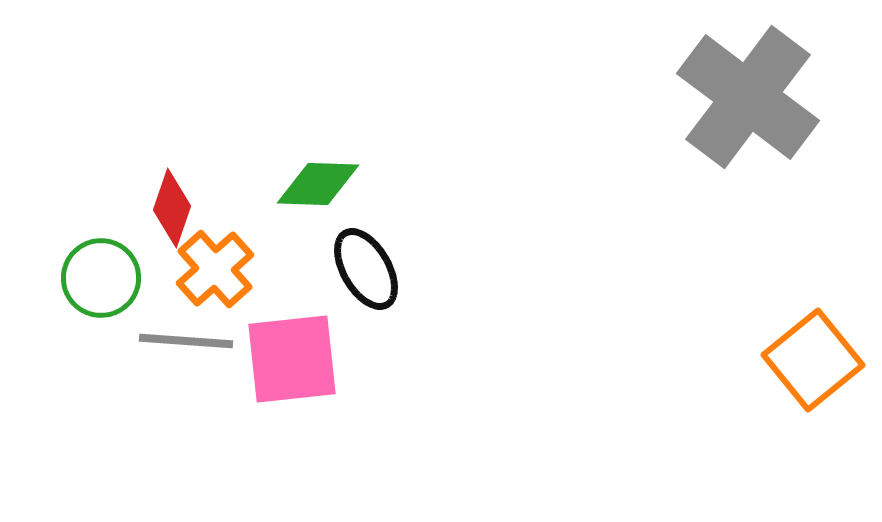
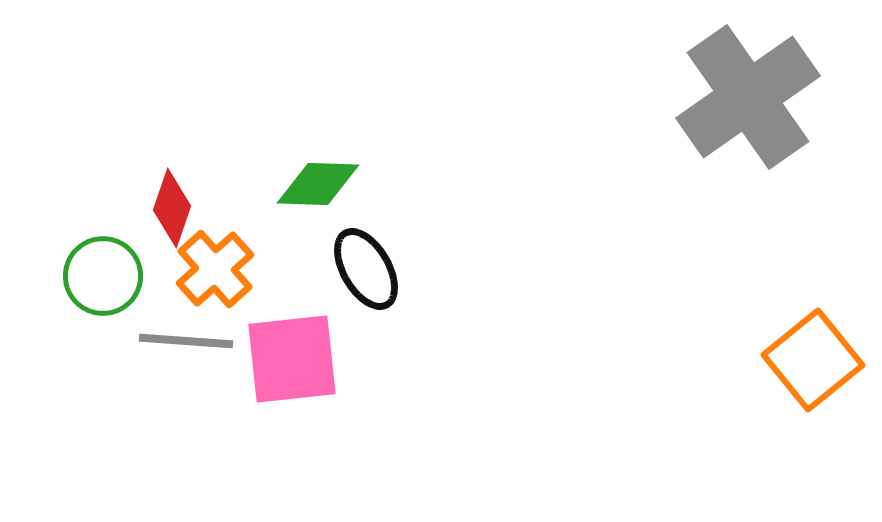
gray cross: rotated 18 degrees clockwise
green circle: moved 2 px right, 2 px up
